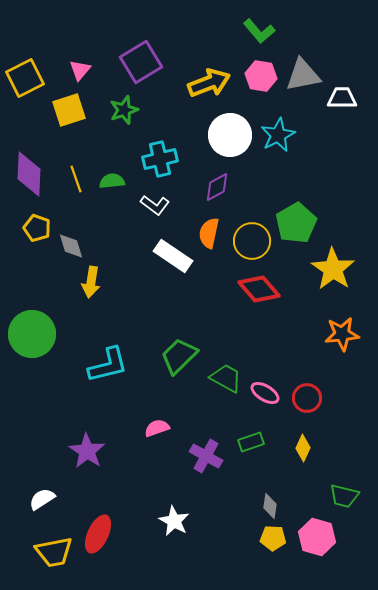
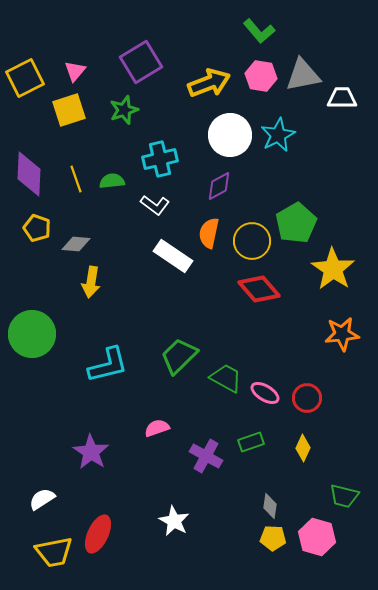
pink triangle at (80, 70): moved 5 px left, 1 px down
purple diamond at (217, 187): moved 2 px right, 1 px up
gray diamond at (71, 246): moved 5 px right, 2 px up; rotated 68 degrees counterclockwise
purple star at (87, 451): moved 4 px right, 1 px down
